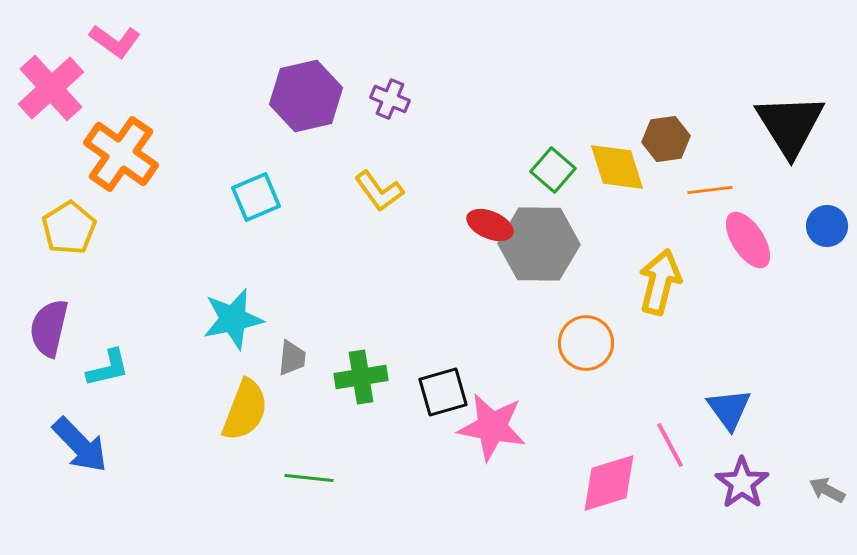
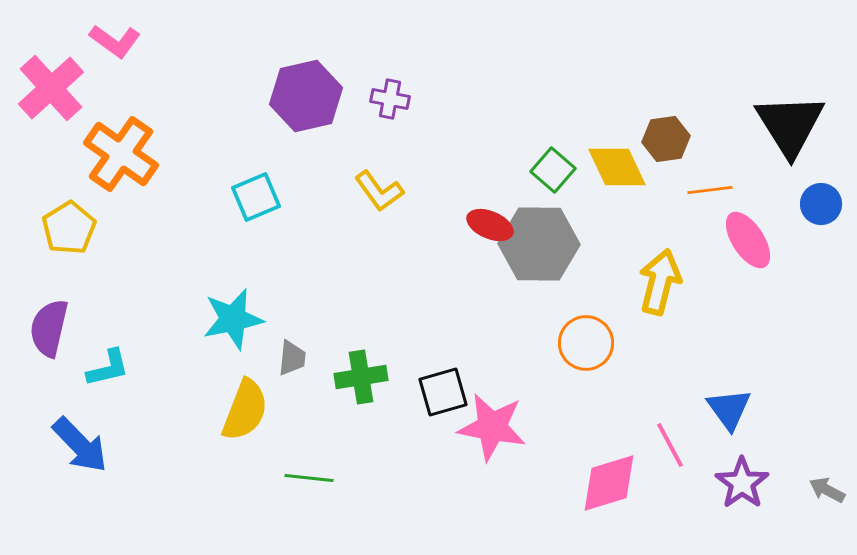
purple cross: rotated 12 degrees counterclockwise
yellow diamond: rotated 8 degrees counterclockwise
blue circle: moved 6 px left, 22 px up
